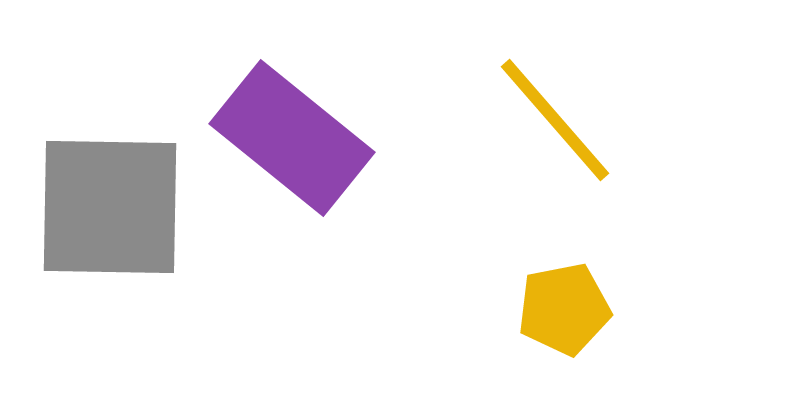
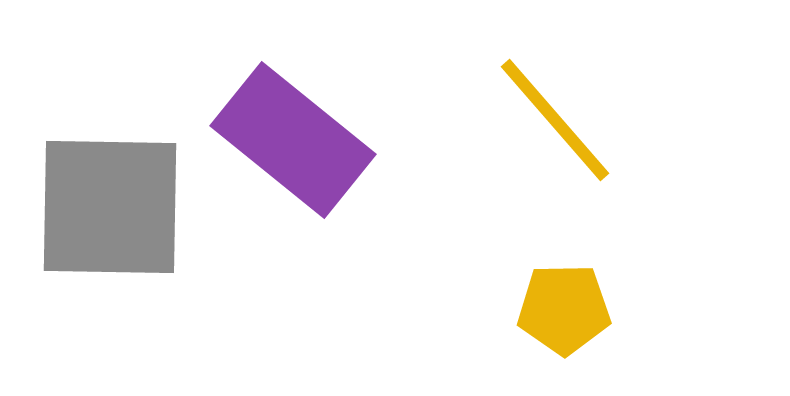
purple rectangle: moved 1 px right, 2 px down
yellow pentagon: rotated 10 degrees clockwise
